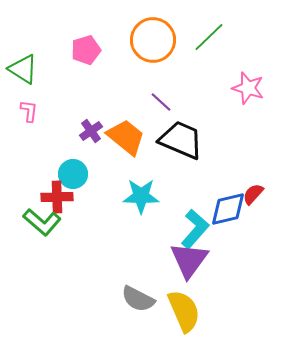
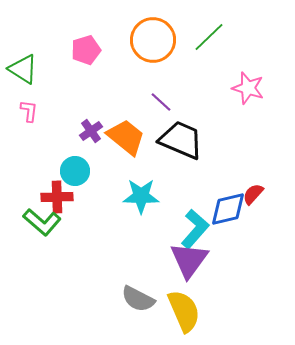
cyan circle: moved 2 px right, 3 px up
